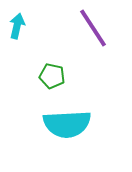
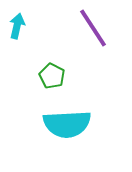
green pentagon: rotated 15 degrees clockwise
